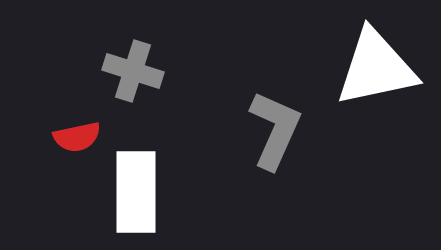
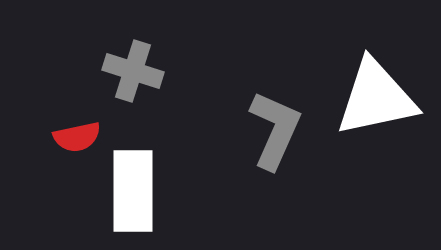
white triangle: moved 30 px down
white rectangle: moved 3 px left, 1 px up
